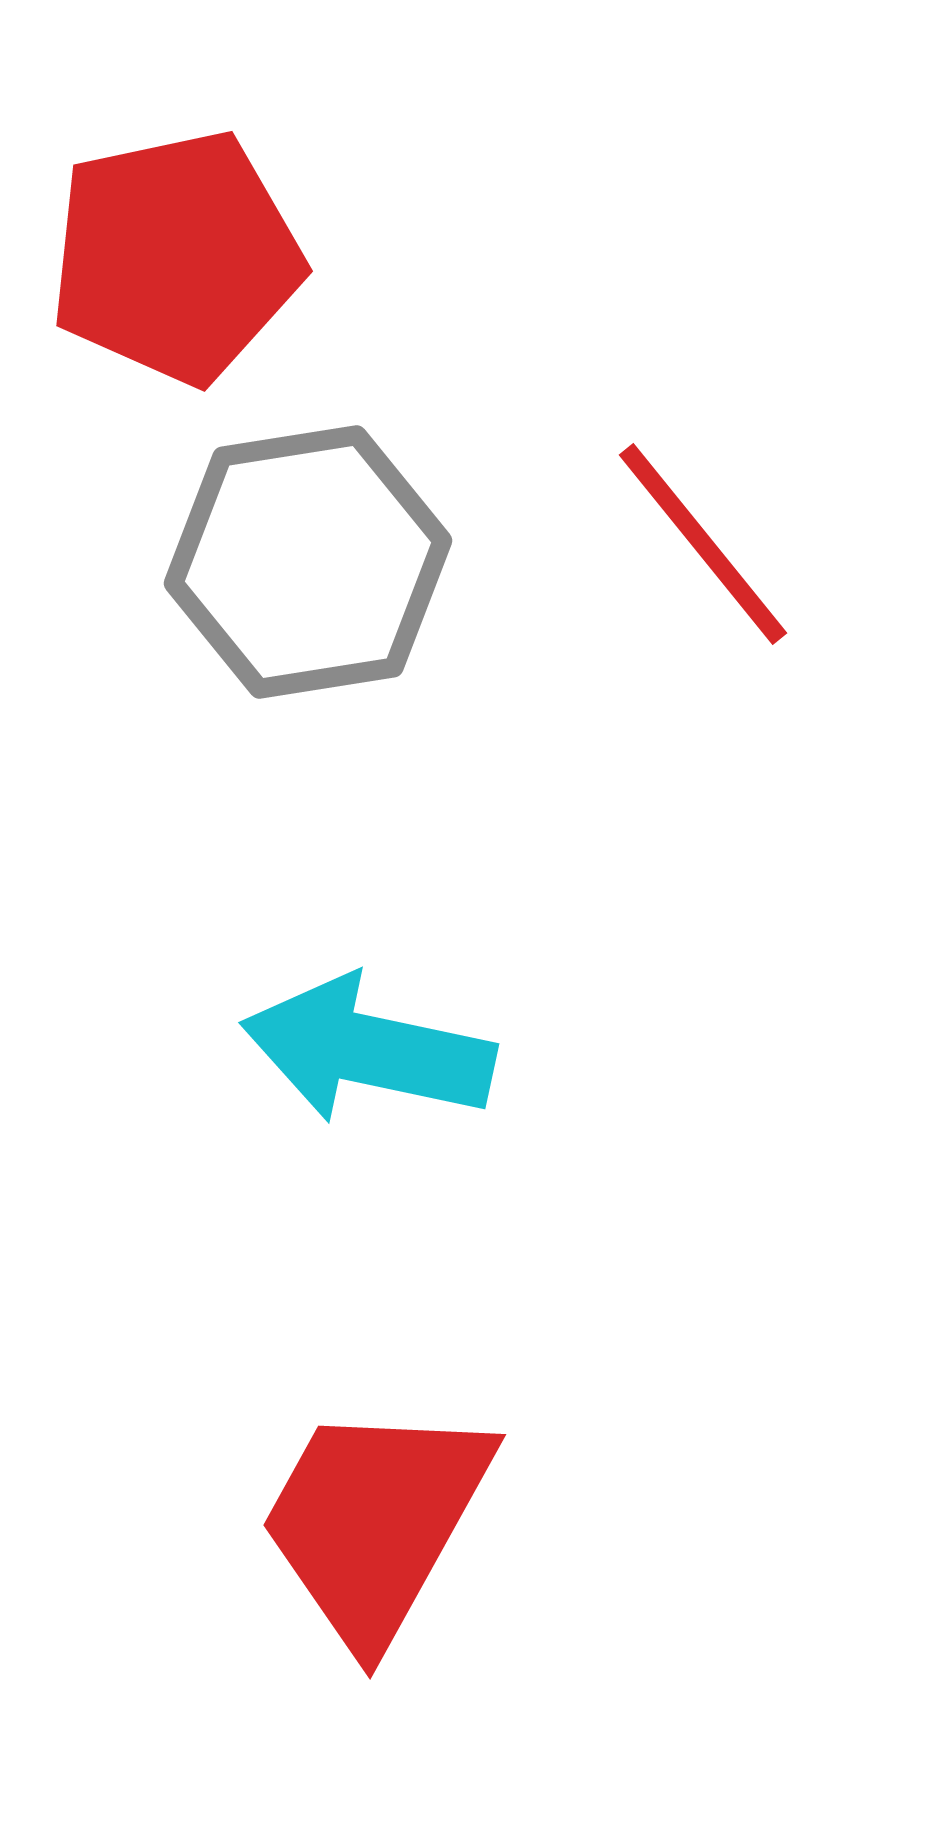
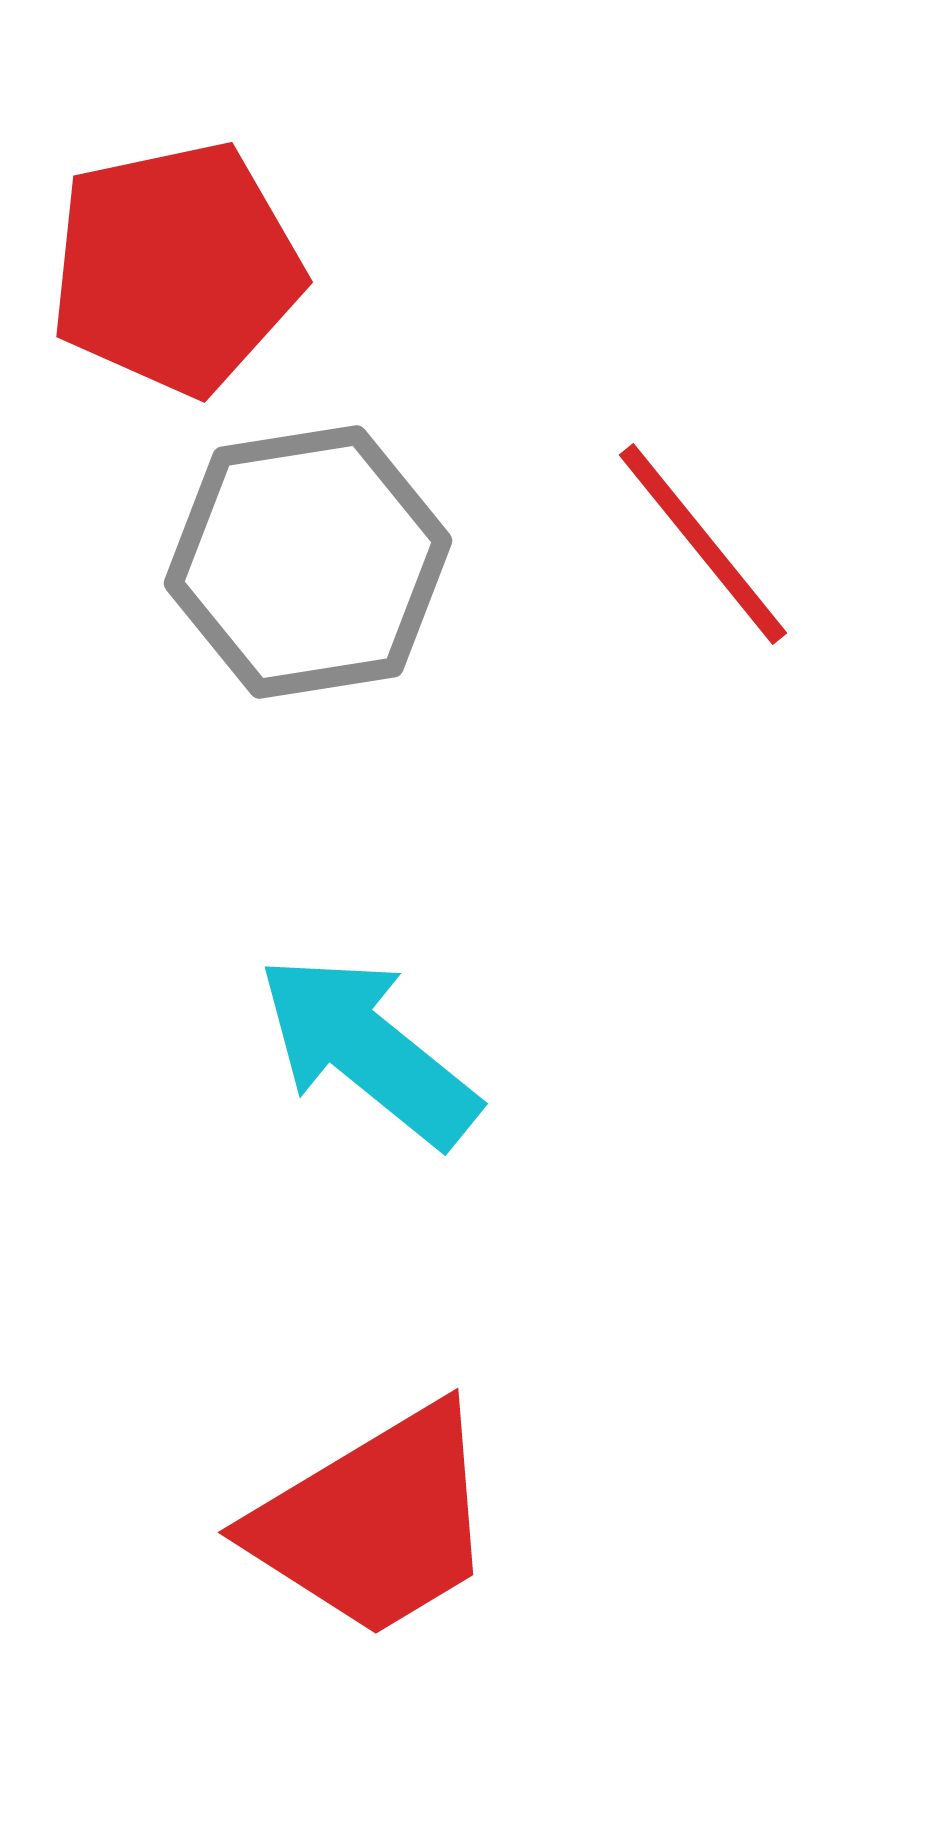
red pentagon: moved 11 px down
cyan arrow: rotated 27 degrees clockwise
red trapezoid: rotated 150 degrees counterclockwise
